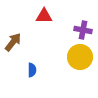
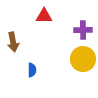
purple cross: rotated 12 degrees counterclockwise
brown arrow: rotated 132 degrees clockwise
yellow circle: moved 3 px right, 2 px down
